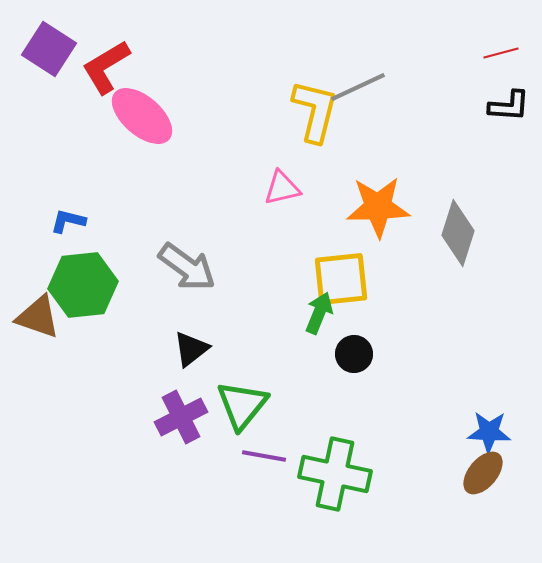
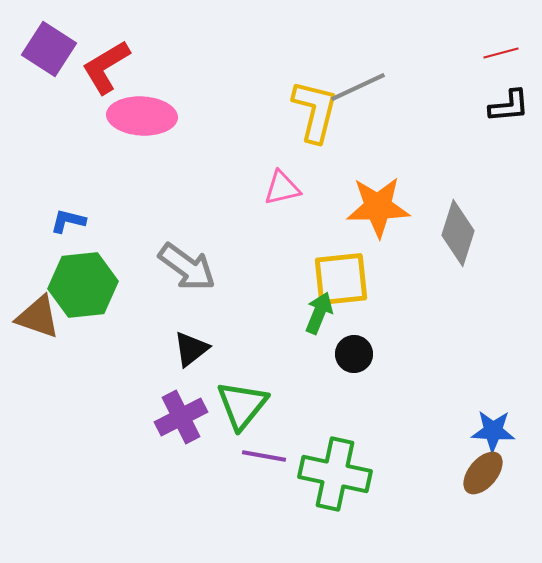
black L-shape: rotated 9 degrees counterclockwise
pink ellipse: rotated 38 degrees counterclockwise
blue star: moved 4 px right, 1 px up
